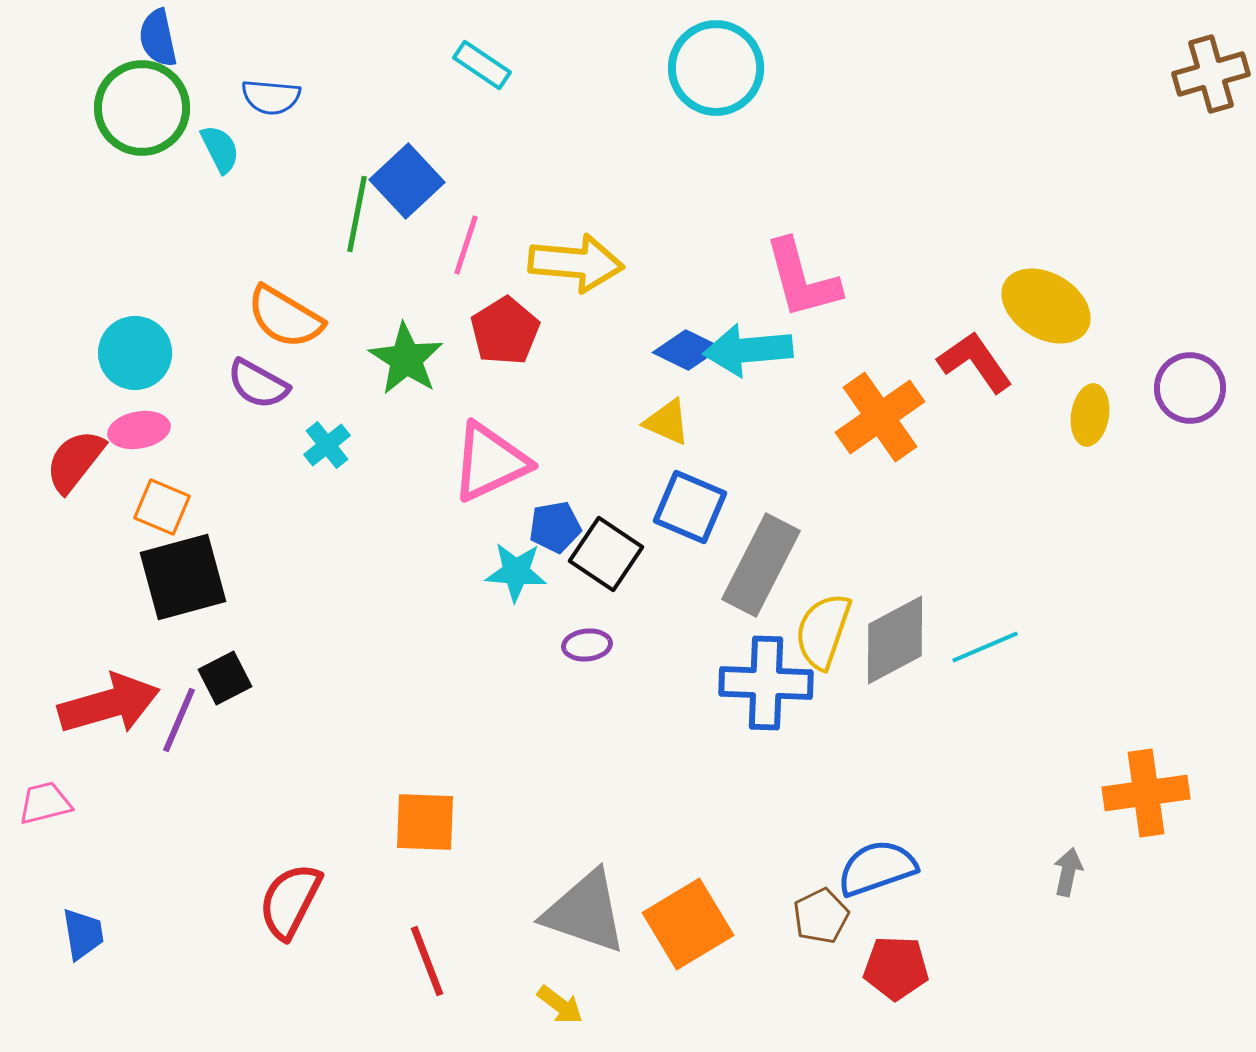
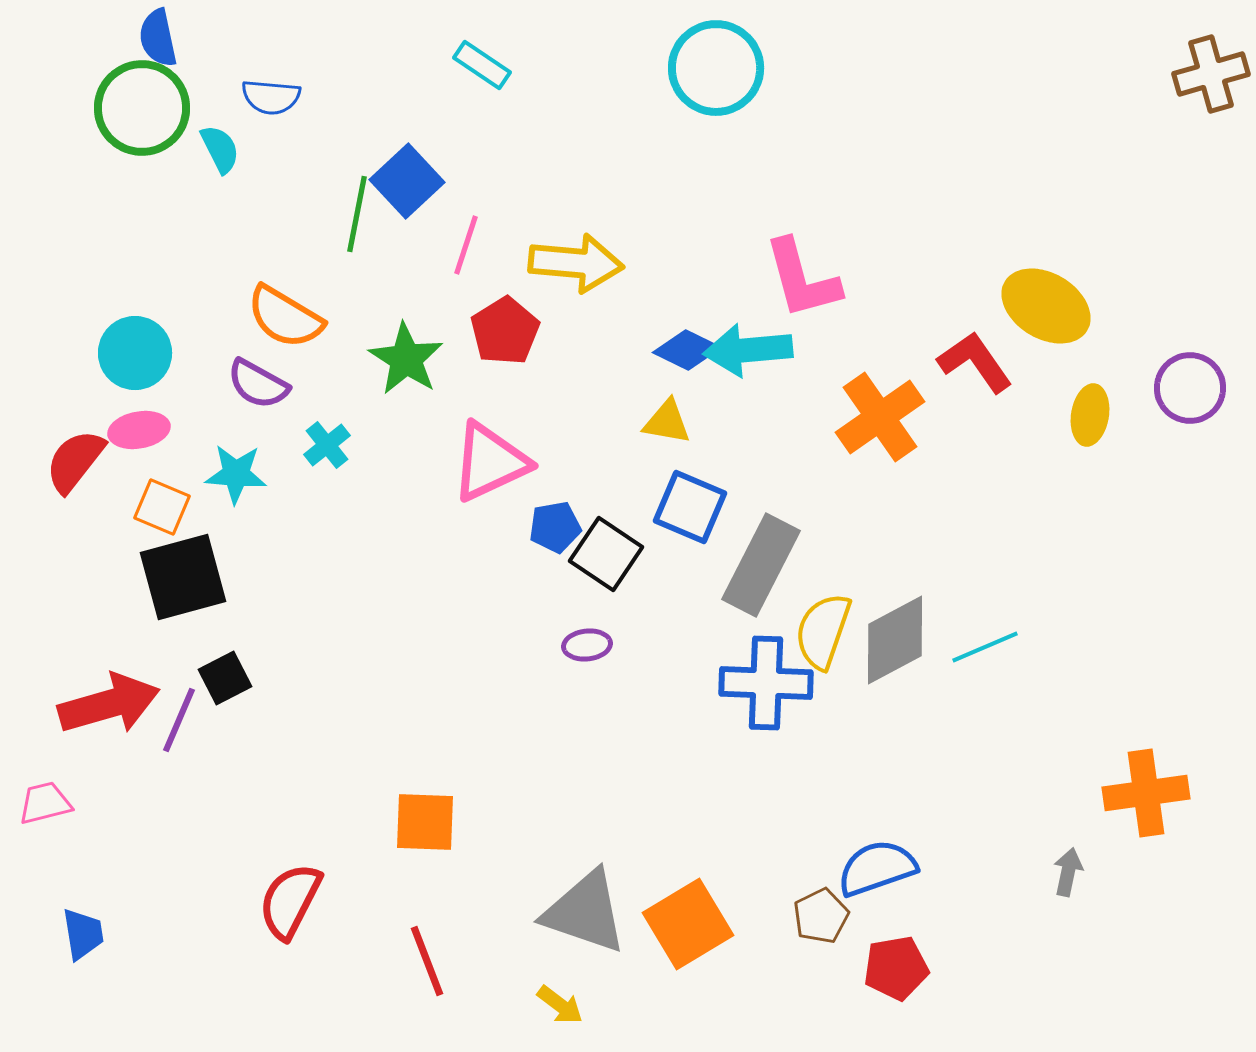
yellow triangle at (667, 422): rotated 14 degrees counterclockwise
cyan star at (516, 572): moved 280 px left, 98 px up
red pentagon at (896, 968): rotated 12 degrees counterclockwise
